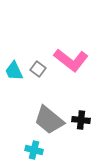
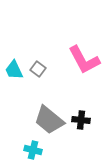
pink L-shape: moved 13 px right; rotated 24 degrees clockwise
cyan trapezoid: moved 1 px up
cyan cross: moved 1 px left
